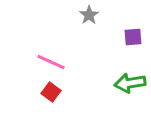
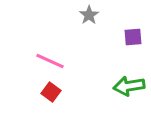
pink line: moved 1 px left, 1 px up
green arrow: moved 1 px left, 3 px down
